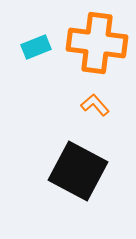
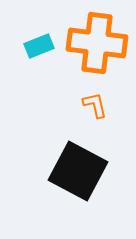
cyan rectangle: moved 3 px right, 1 px up
orange L-shape: rotated 28 degrees clockwise
